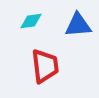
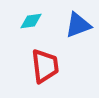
blue triangle: rotated 16 degrees counterclockwise
